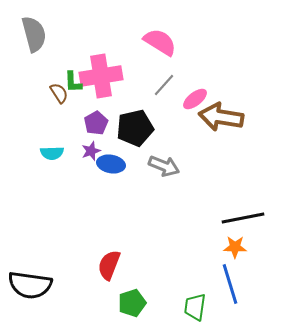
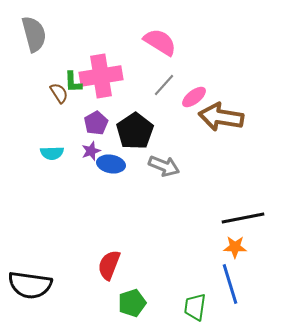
pink ellipse: moved 1 px left, 2 px up
black pentagon: moved 3 px down; rotated 21 degrees counterclockwise
